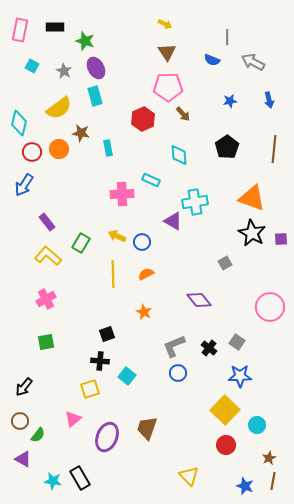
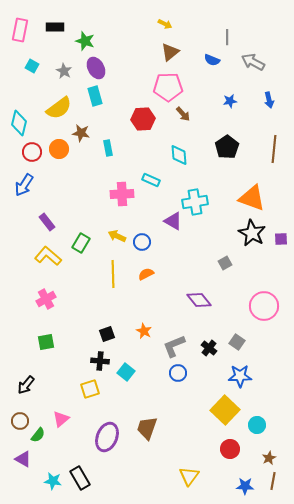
brown triangle at (167, 52): moved 3 px right; rotated 24 degrees clockwise
red hexagon at (143, 119): rotated 20 degrees clockwise
pink circle at (270, 307): moved 6 px left, 1 px up
orange star at (144, 312): moved 19 px down
cyan square at (127, 376): moved 1 px left, 4 px up
black arrow at (24, 387): moved 2 px right, 2 px up
pink triangle at (73, 419): moved 12 px left
red circle at (226, 445): moved 4 px right, 4 px down
yellow triangle at (189, 476): rotated 20 degrees clockwise
blue star at (245, 486): rotated 18 degrees counterclockwise
